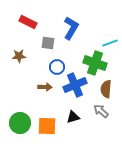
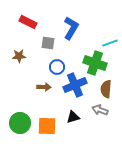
brown arrow: moved 1 px left
gray arrow: moved 1 px left, 1 px up; rotated 21 degrees counterclockwise
